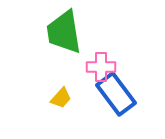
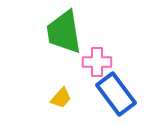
pink cross: moved 4 px left, 5 px up
